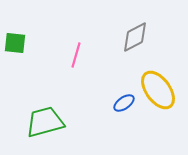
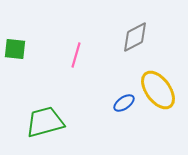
green square: moved 6 px down
